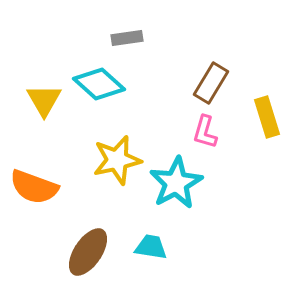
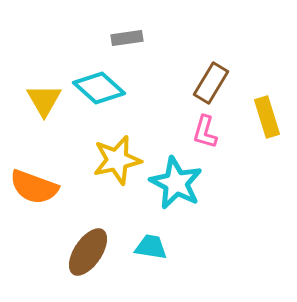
cyan diamond: moved 4 px down
cyan star: rotated 16 degrees counterclockwise
